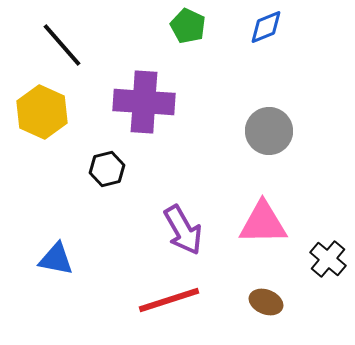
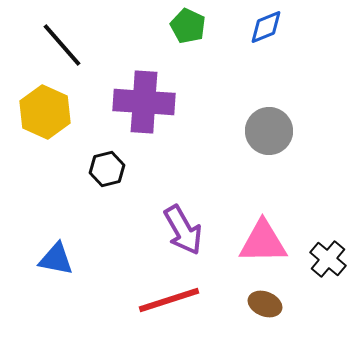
yellow hexagon: moved 3 px right
pink triangle: moved 19 px down
brown ellipse: moved 1 px left, 2 px down
